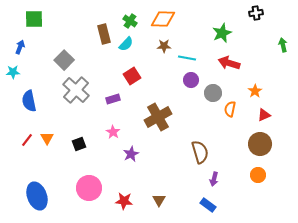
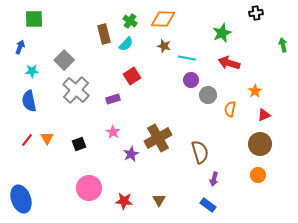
brown star: rotated 16 degrees clockwise
cyan star: moved 19 px right, 1 px up
gray circle: moved 5 px left, 2 px down
brown cross: moved 21 px down
blue ellipse: moved 16 px left, 3 px down
